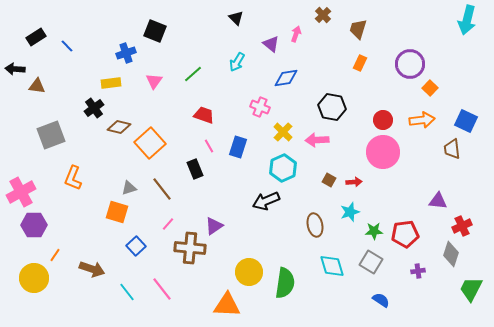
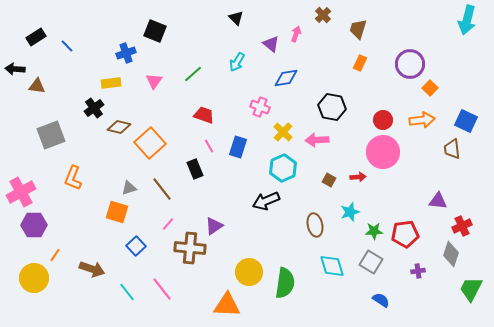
red arrow at (354, 182): moved 4 px right, 5 px up
